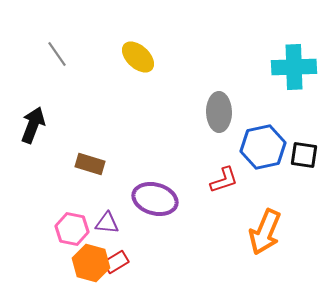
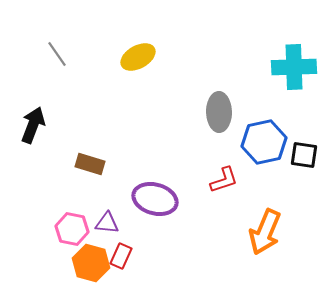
yellow ellipse: rotated 72 degrees counterclockwise
blue hexagon: moved 1 px right, 5 px up
red rectangle: moved 5 px right, 6 px up; rotated 35 degrees counterclockwise
